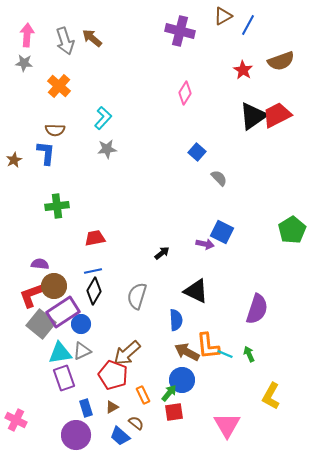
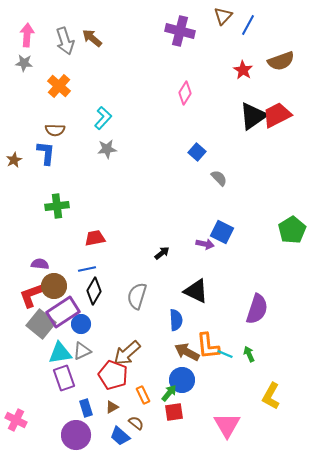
brown triangle at (223, 16): rotated 18 degrees counterclockwise
blue line at (93, 271): moved 6 px left, 2 px up
